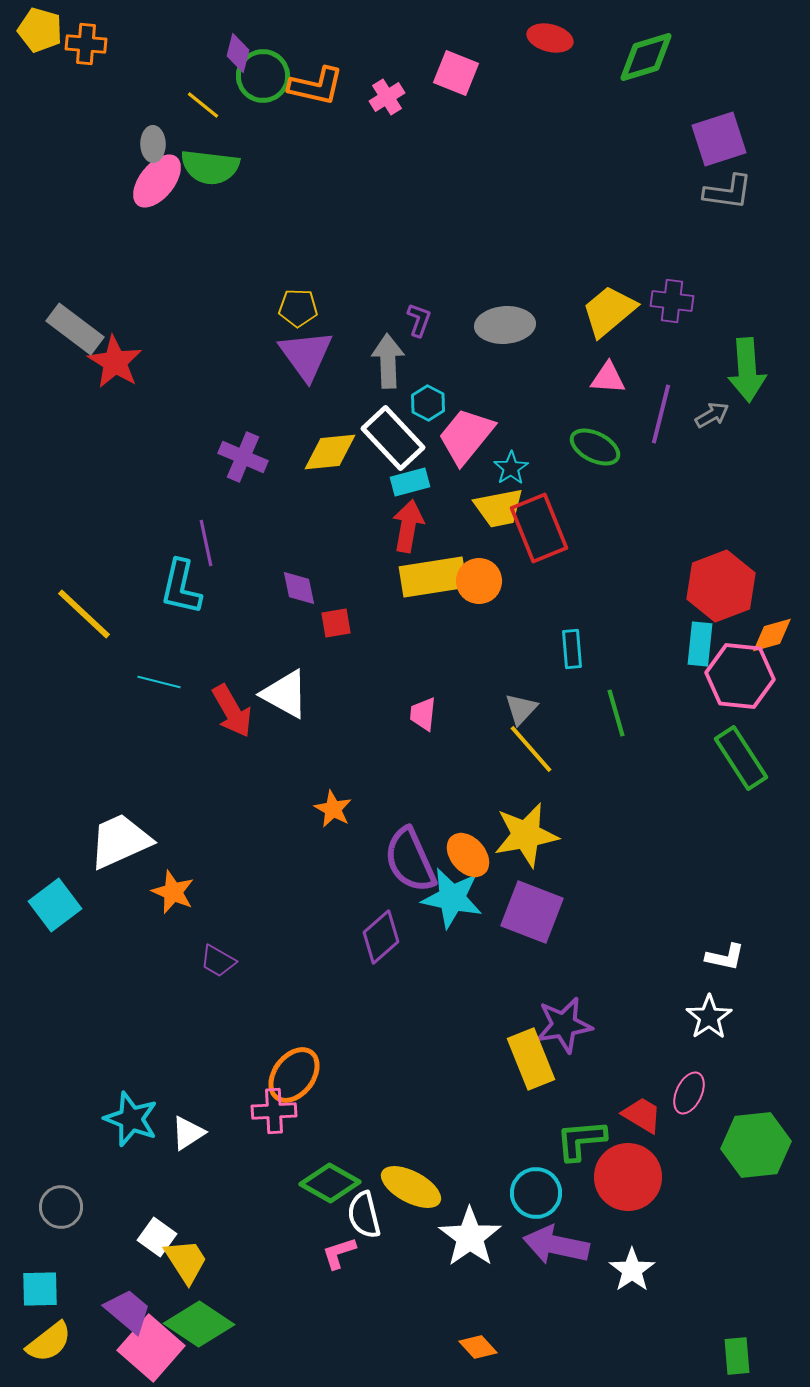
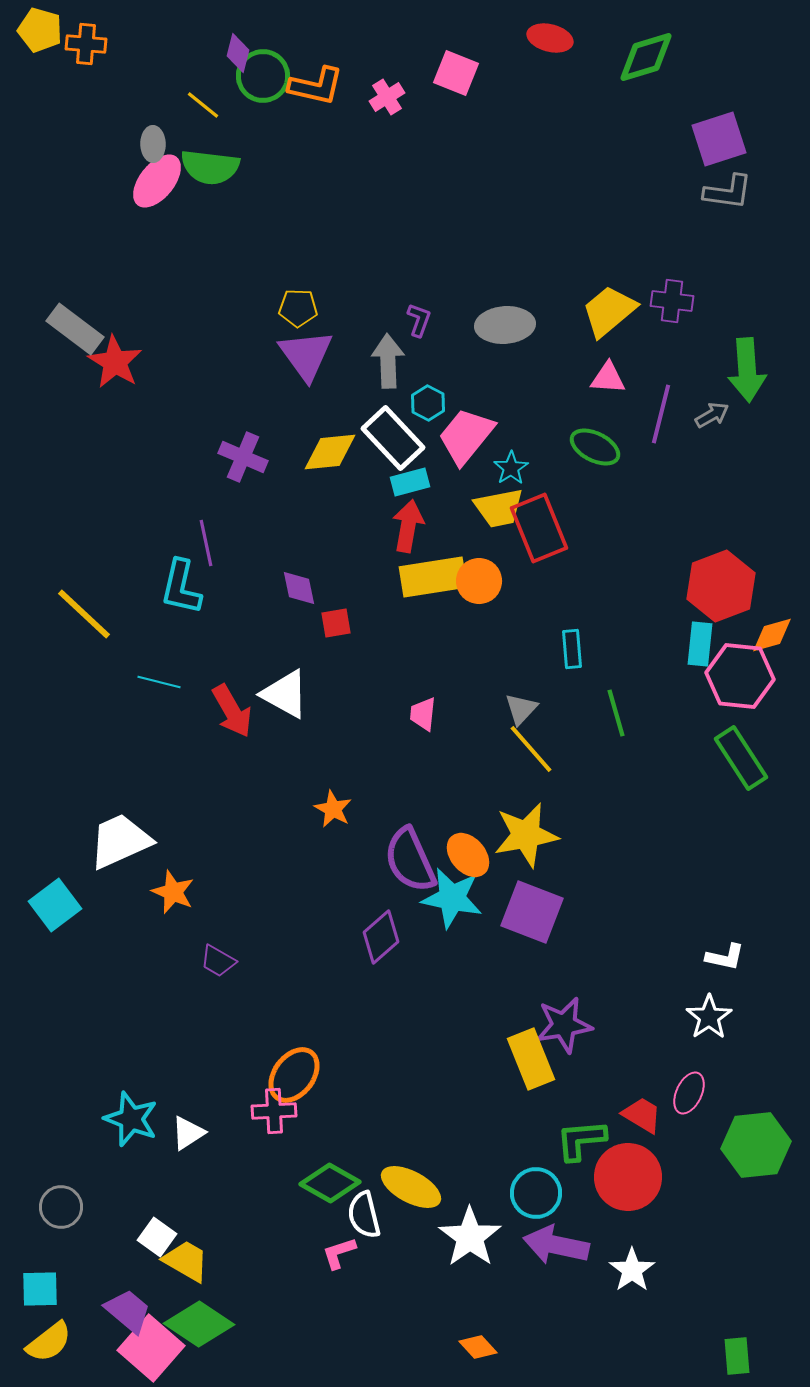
yellow trapezoid at (186, 1261): rotated 27 degrees counterclockwise
